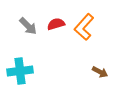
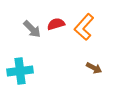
gray arrow: moved 4 px right, 3 px down
brown arrow: moved 6 px left, 4 px up
